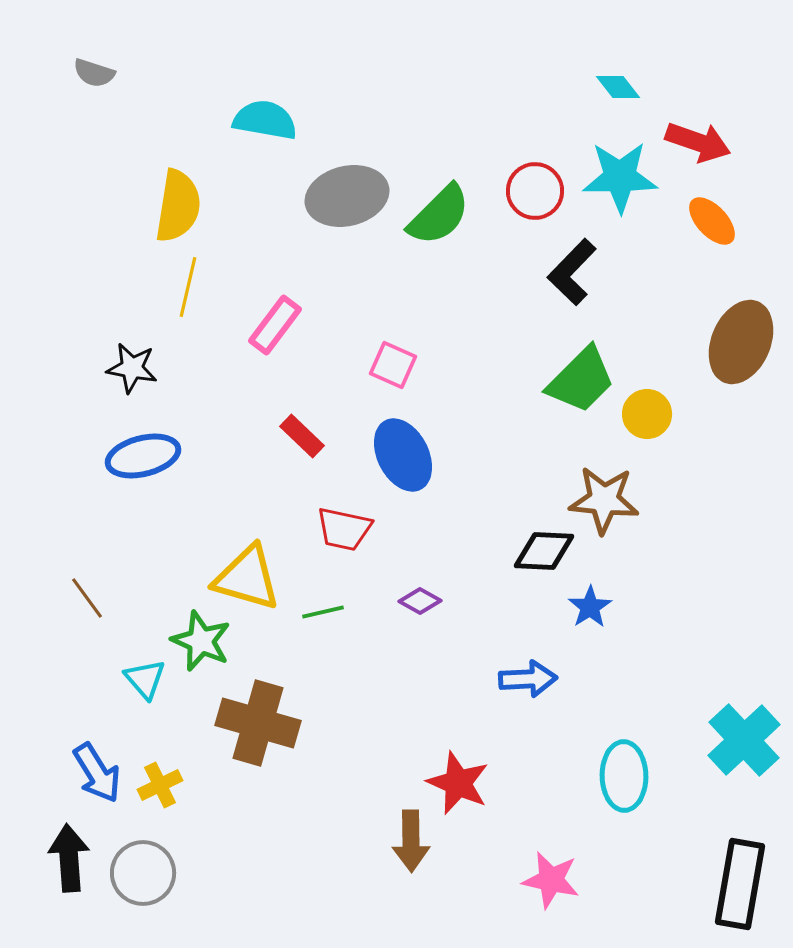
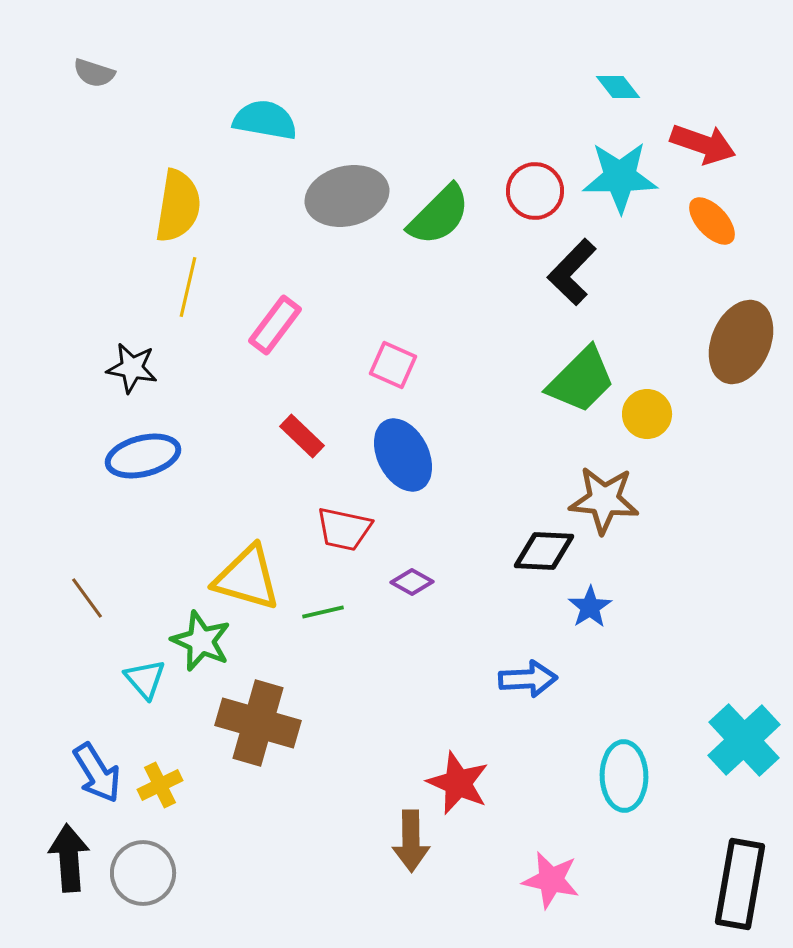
red arrow at (698, 142): moved 5 px right, 2 px down
purple diamond at (420, 601): moved 8 px left, 19 px up
